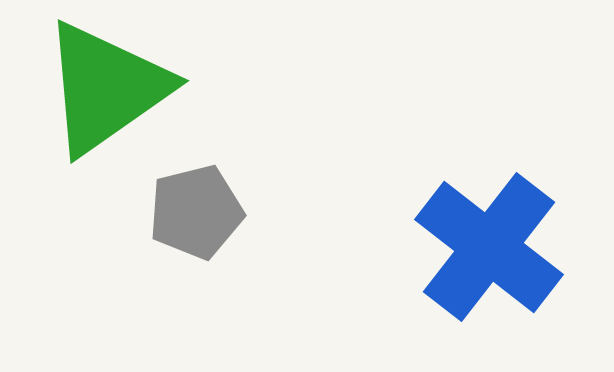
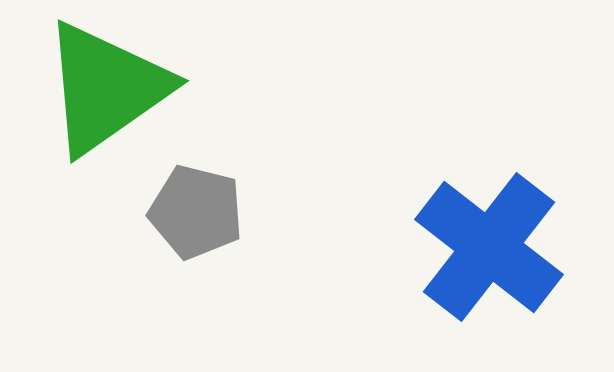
gray pentagon: rotated 28 degrees clockwise
